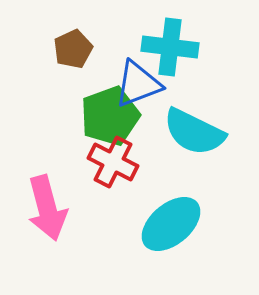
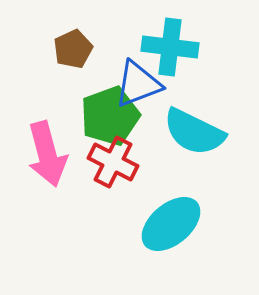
pink arrow: moved 54 px up
